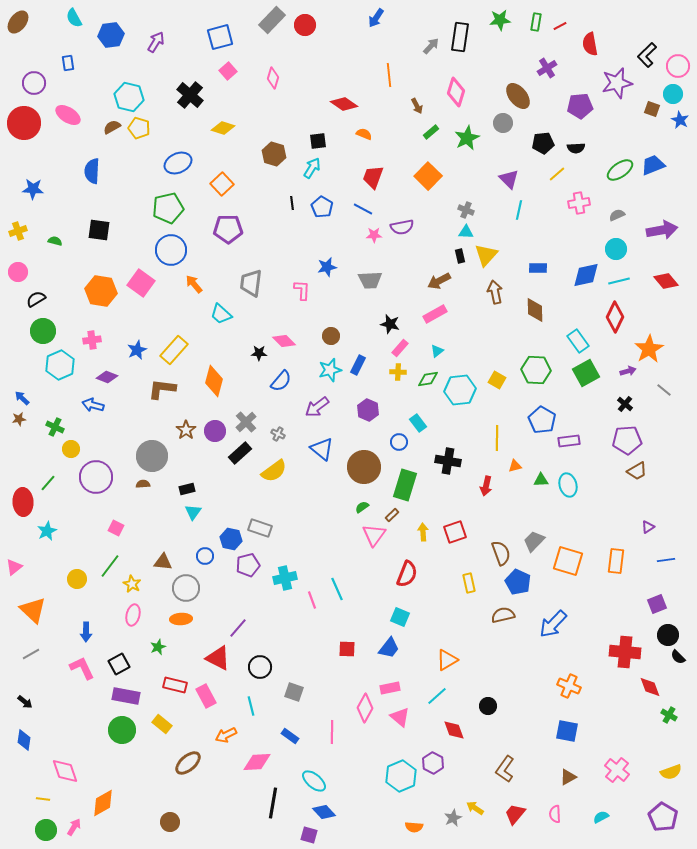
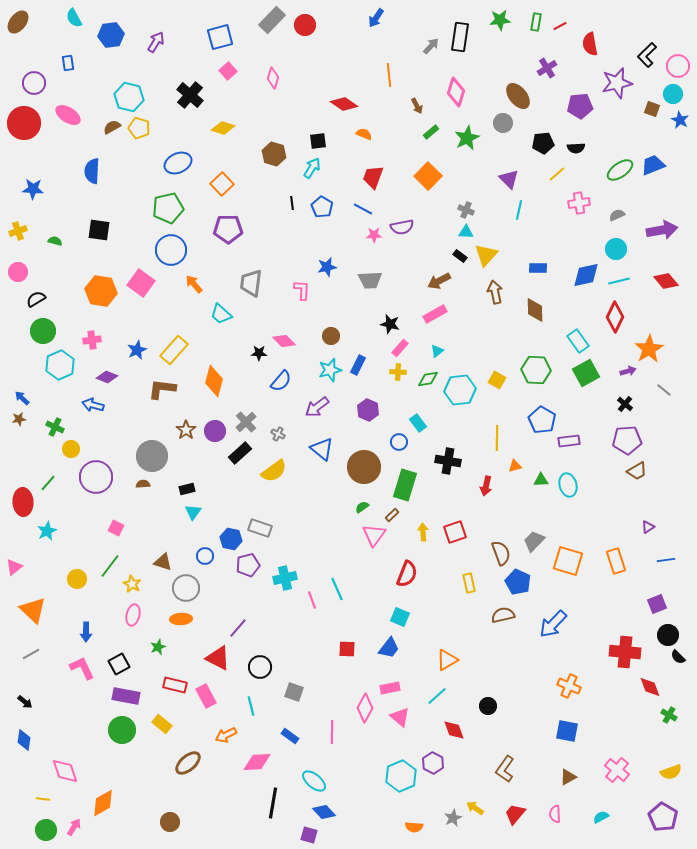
black rectangle at (460, 256): rotated 40 degrees counterclockwise
orange rectangle at (616, 561): rotated 25 degrees counterclockwise
brown triangle at (163, 562): rotated 12 degrees clockwise
